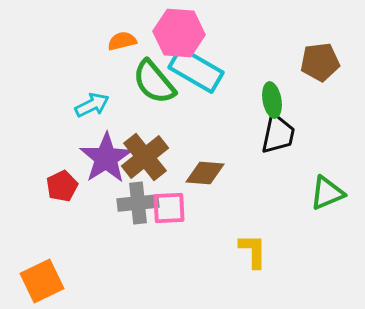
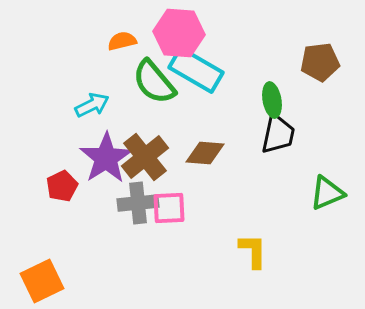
brown diamond: moved 20 px up
